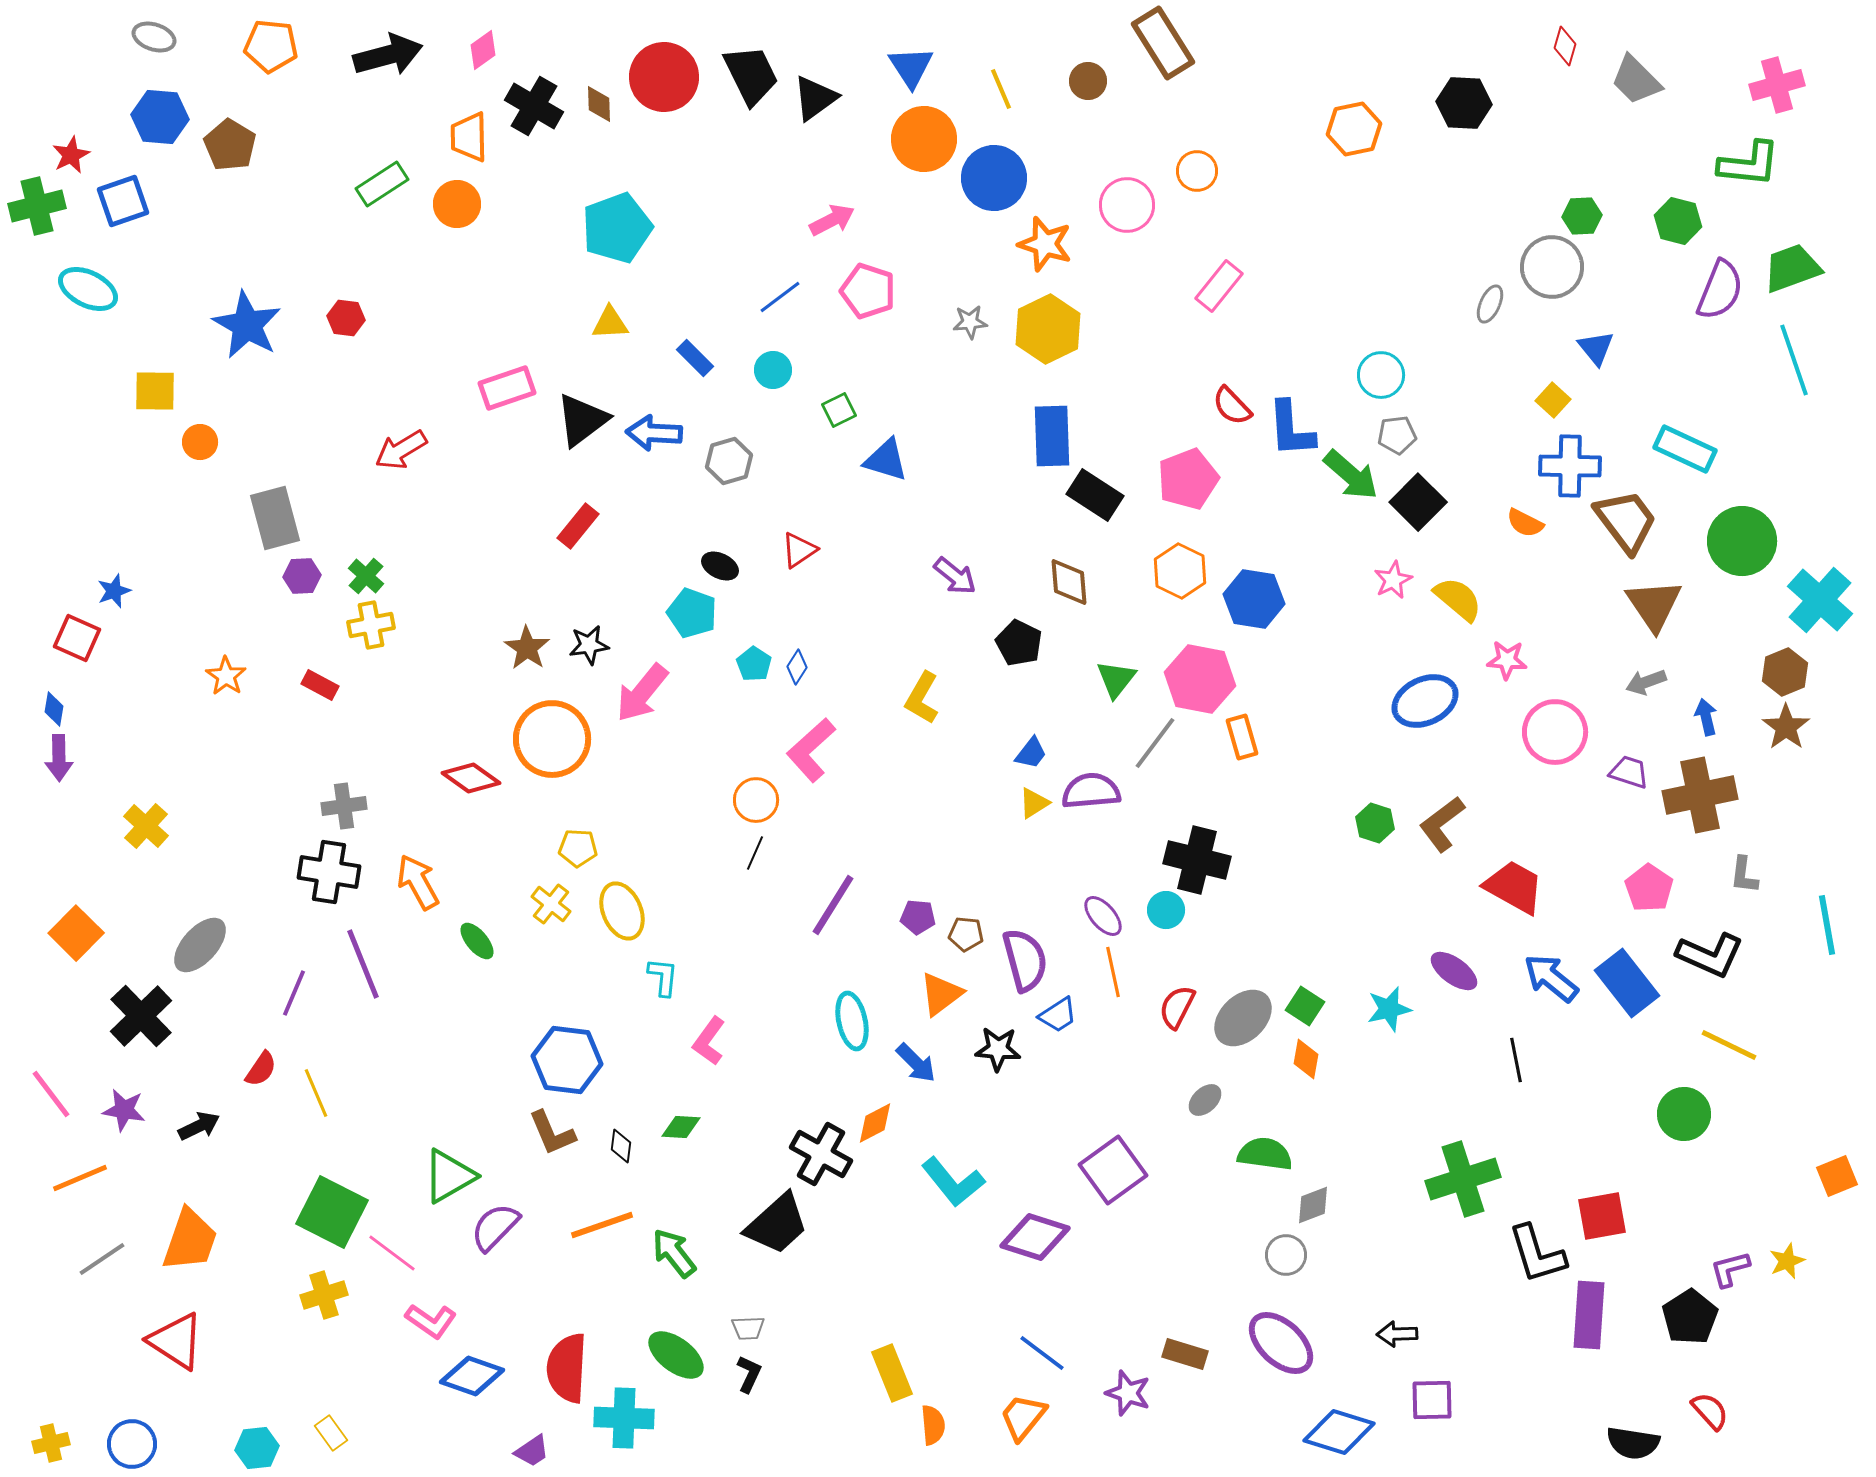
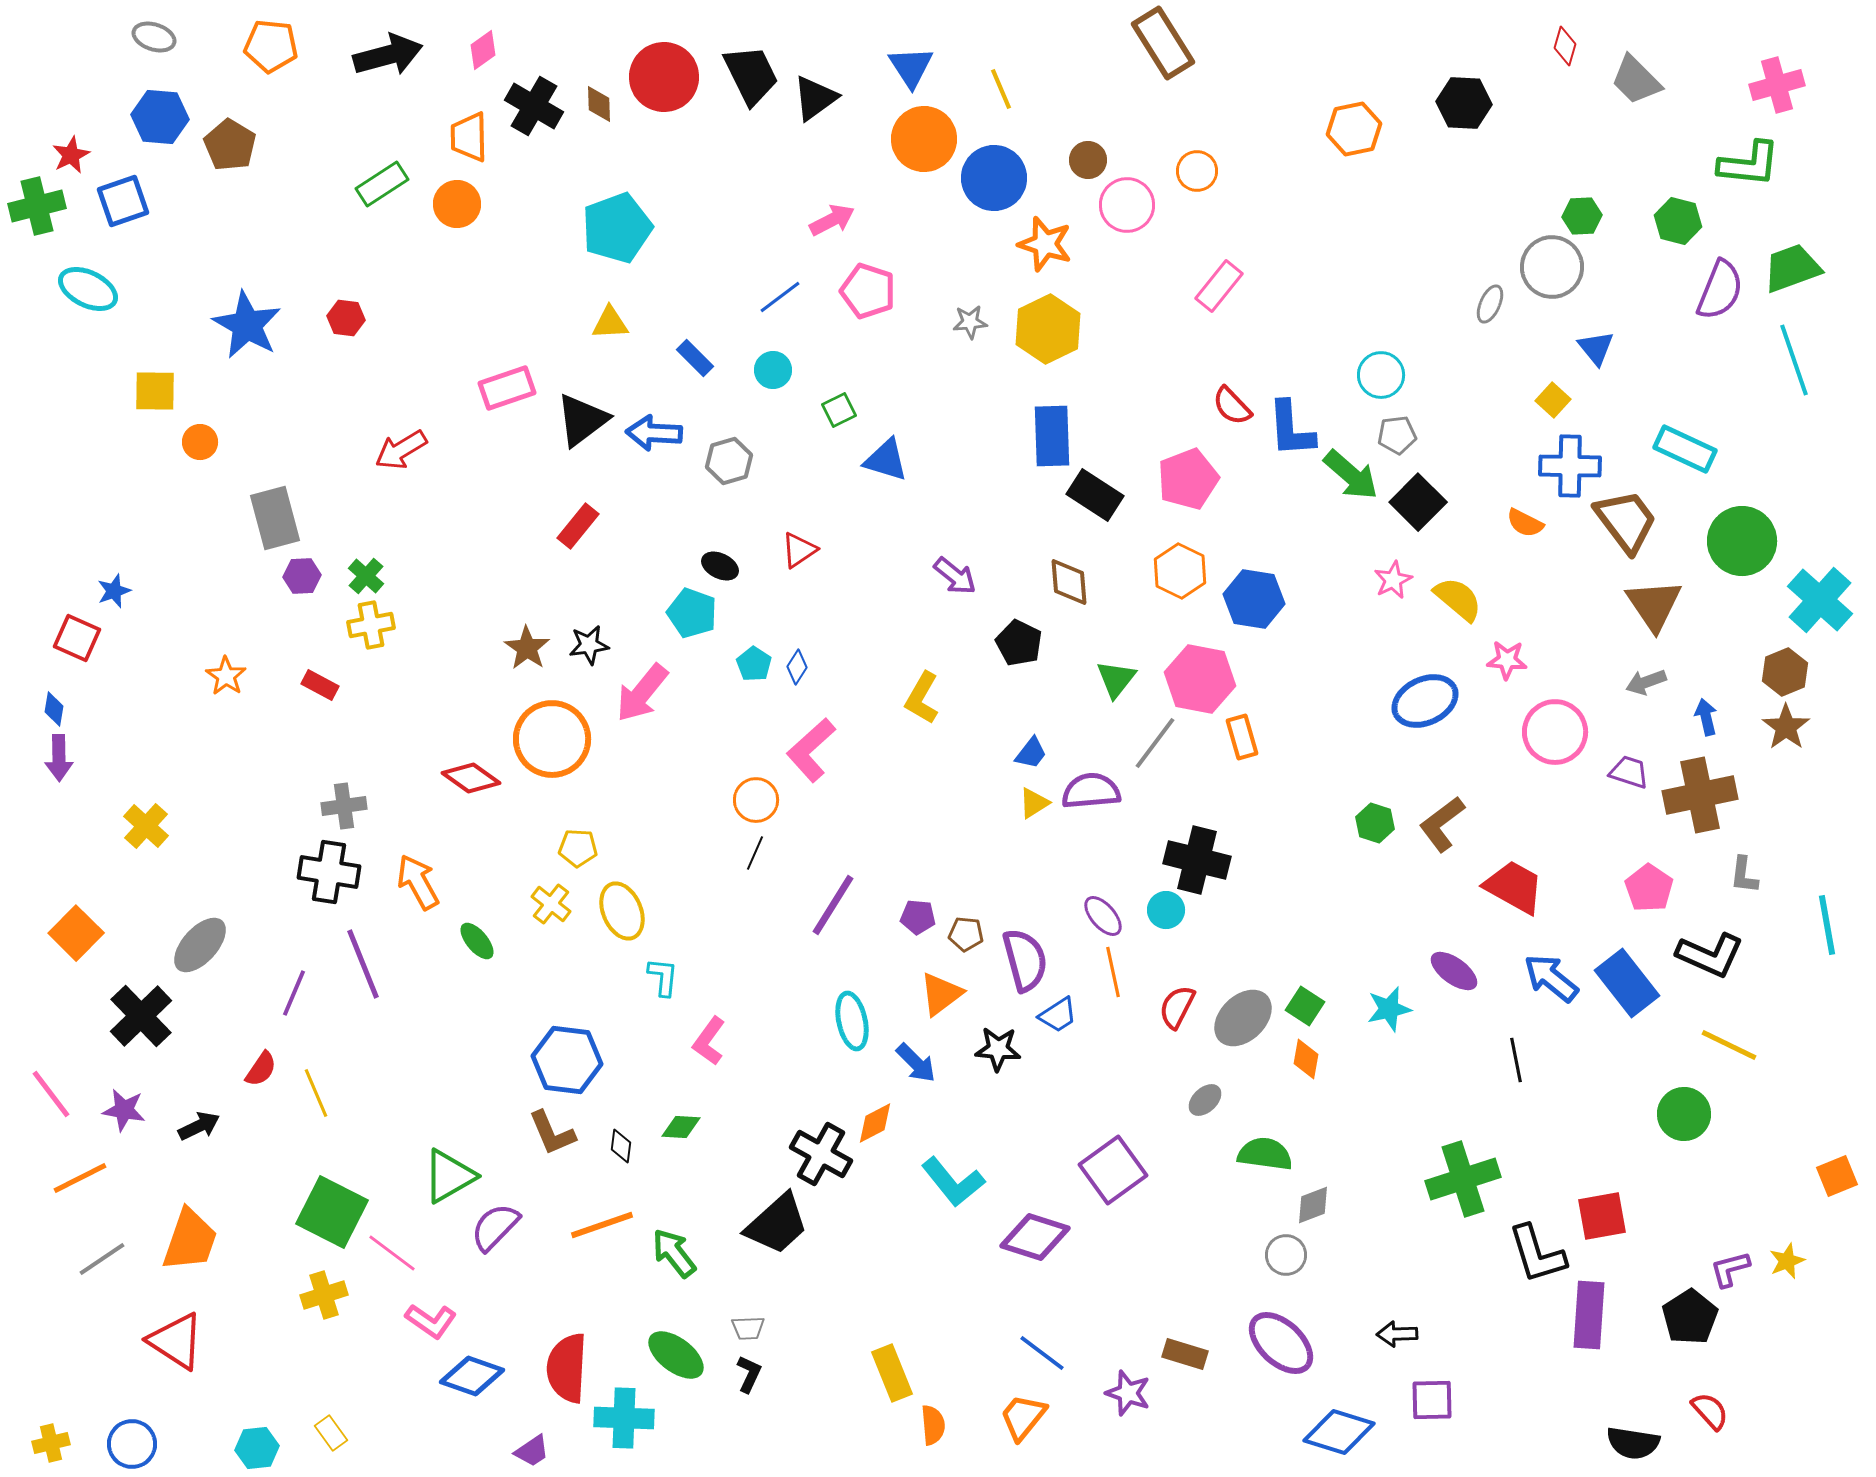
brown circle at (1088, 81): moved 79 px down
orange line at (80, 1178): rotated 4 degrees counterclockwise
